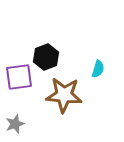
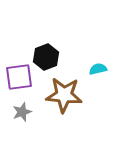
cyan semicircle: rotated 120 degrees counterclockwise
gray star: moved 7 px right, 12 px up
